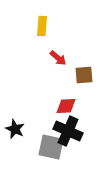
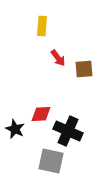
red arrow: rotated 12 degrees clockwise
brown square: moved 6 px up
red diamond: moved 25 px left, 8 px down
gray square: moved 14 px down
